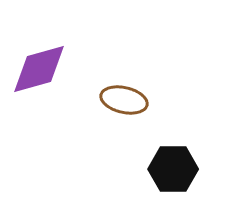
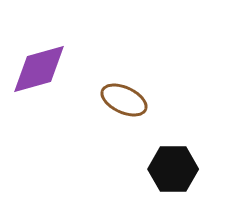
brown ellipse: rotated 12 degrees clockwise
